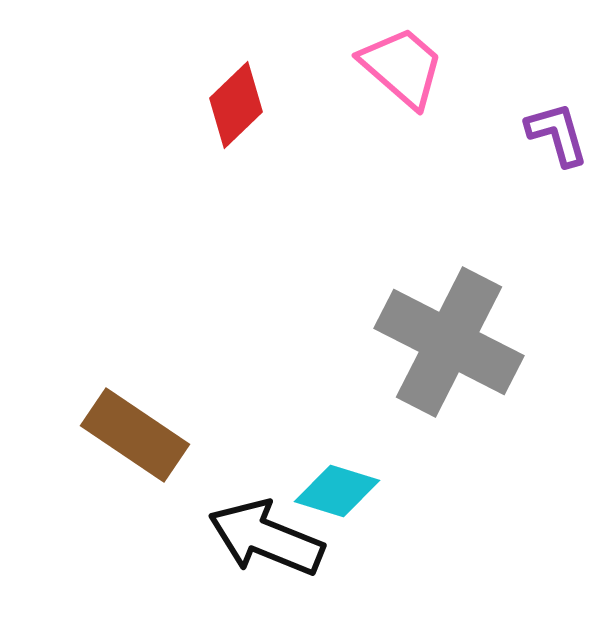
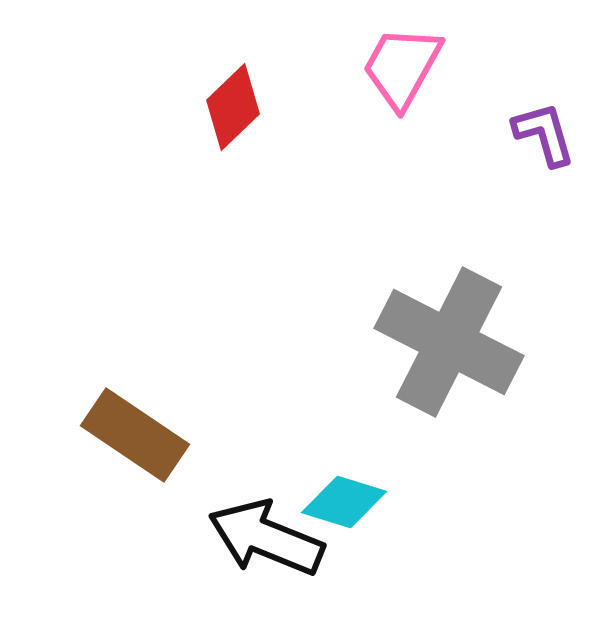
pink trapezoid: rotated 102 degrees counterclockwise
red diamond: moved 3 px left, 2 px down
purple L-shape: moved 13 px left
cyan diamond: moved 7 px right, 11 px down
